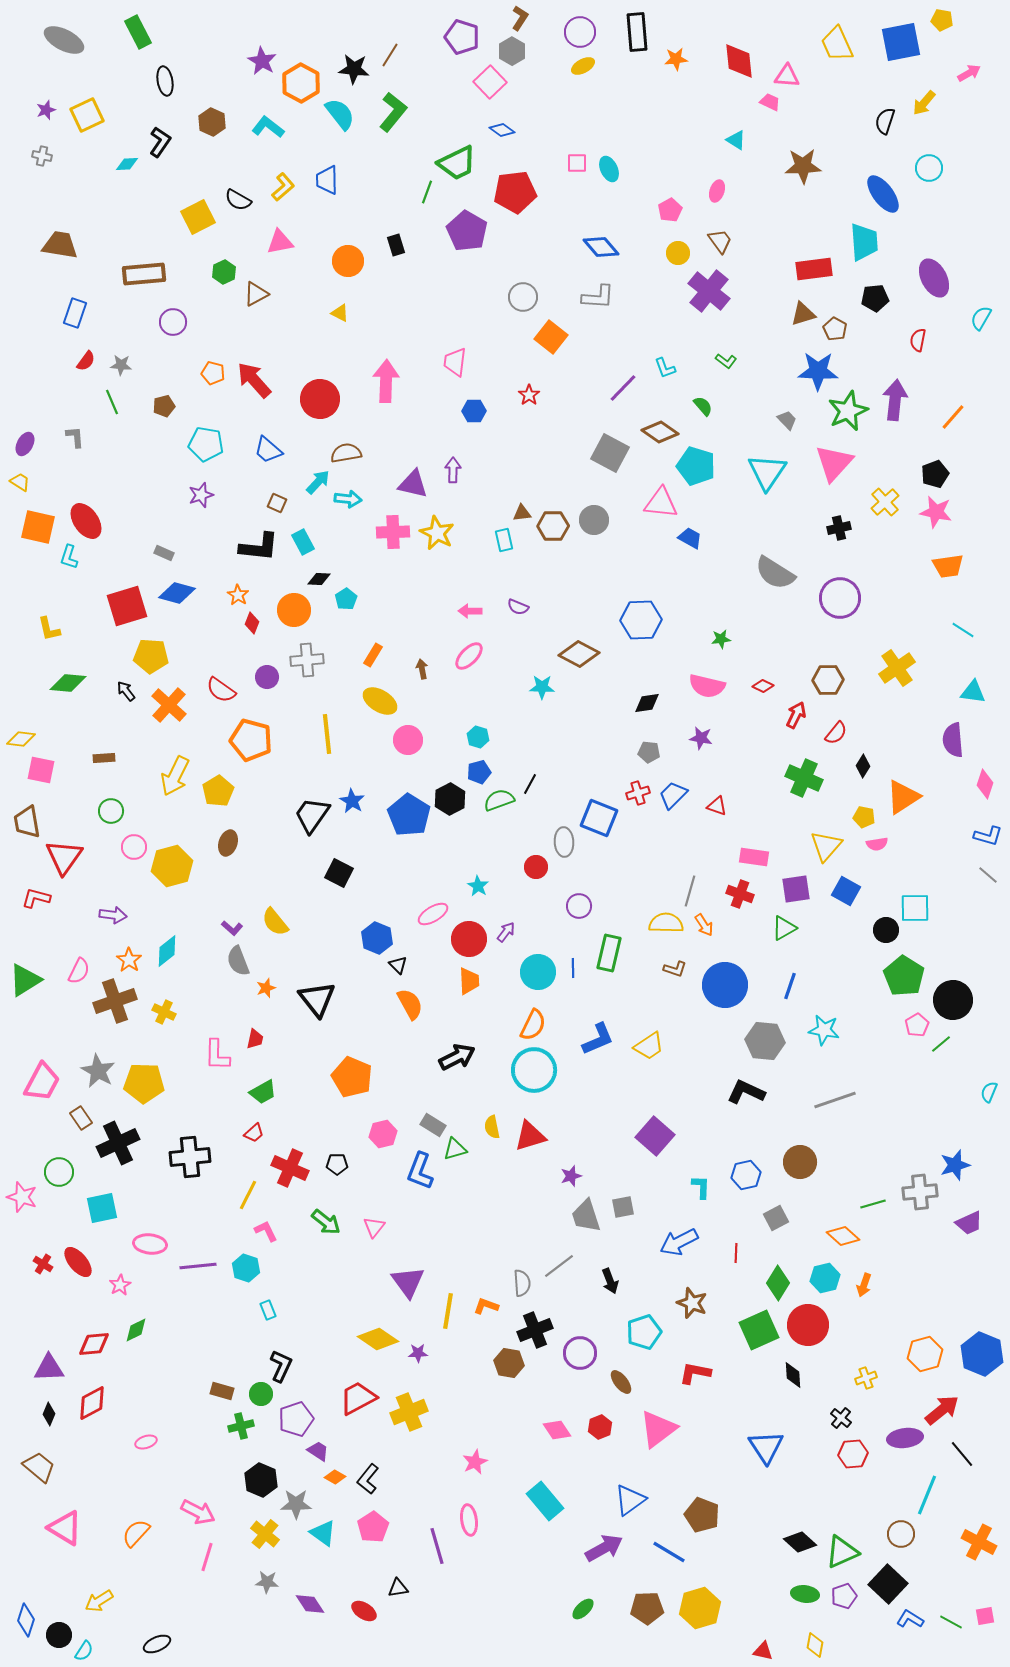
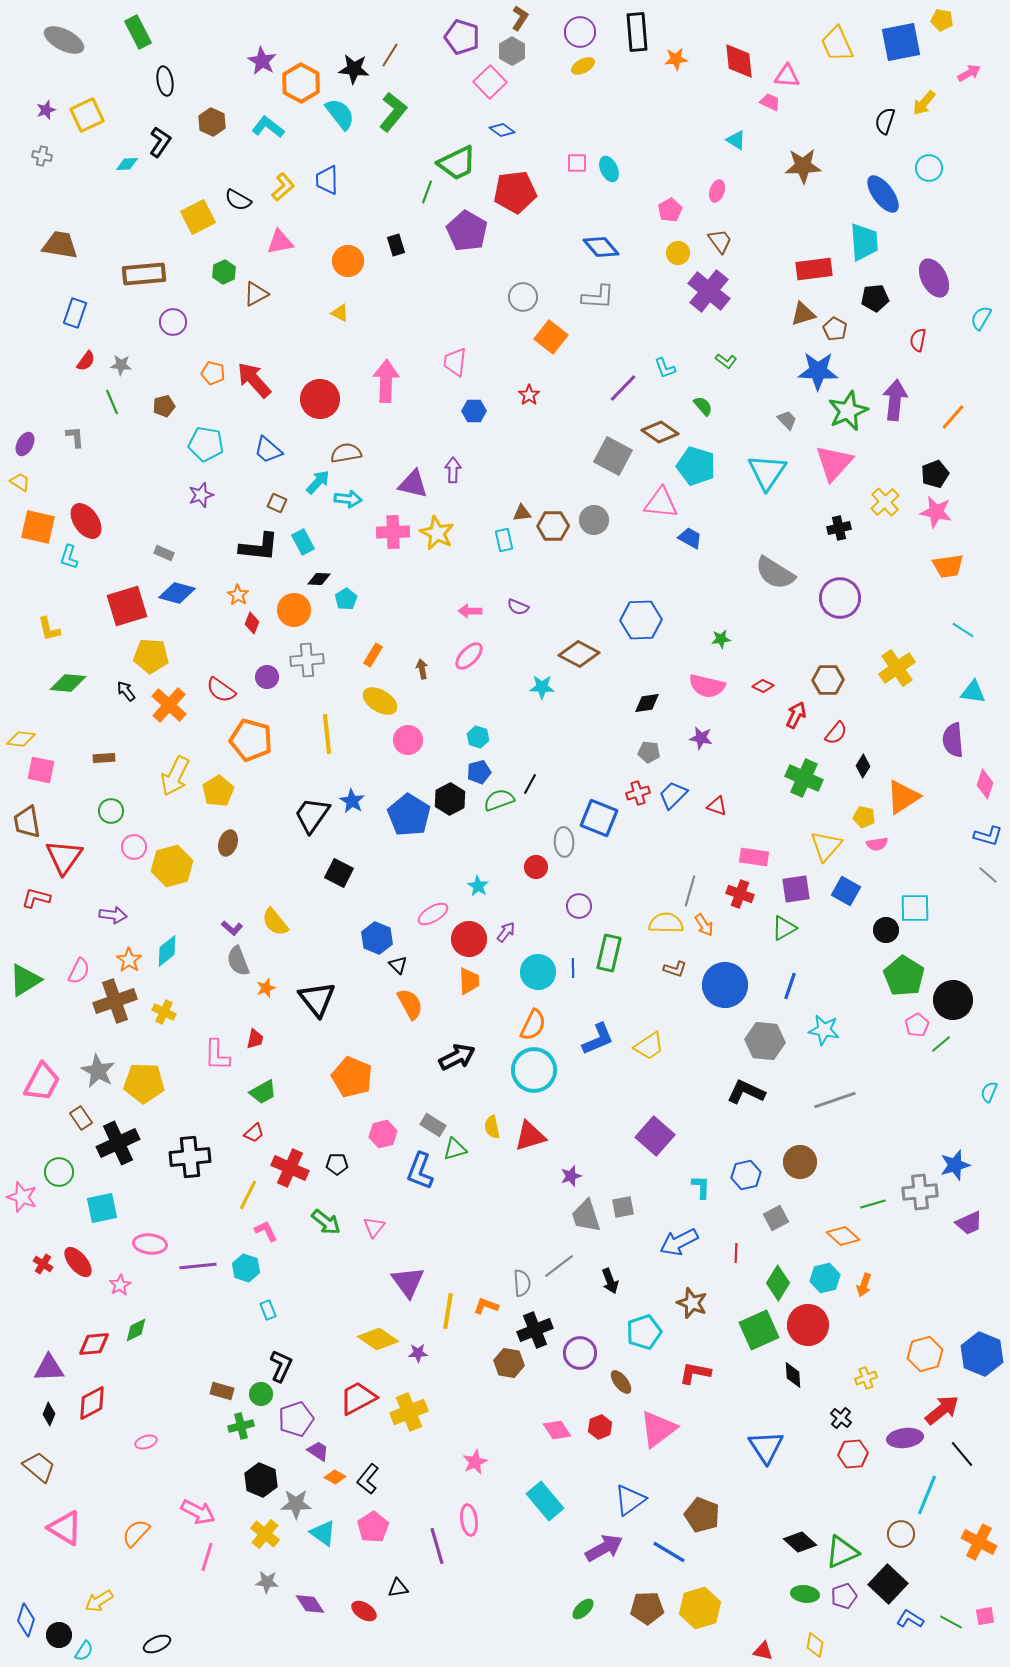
gray square at (610, 453): moved 3 px right, 3 px down
